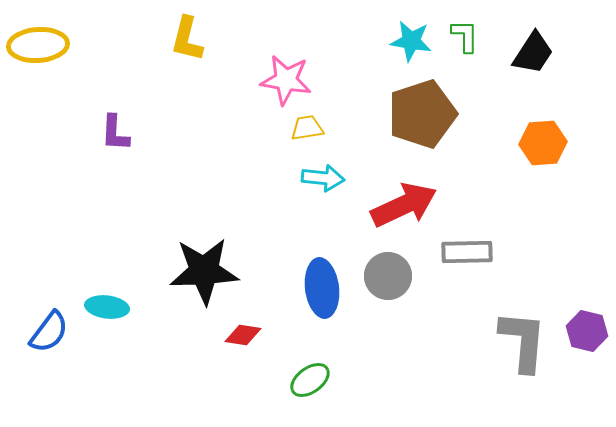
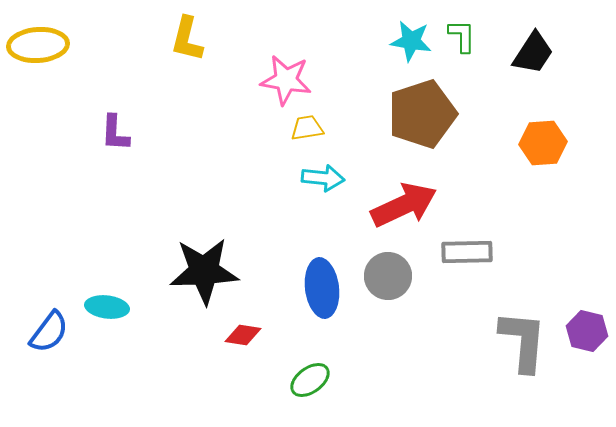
green L-shape: moved 3 px left
